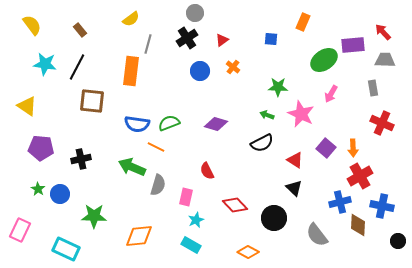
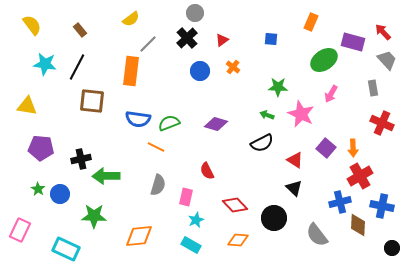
orange rectangle at (303, 22): moved 8 px right
black cross at (187, 38): rotated 10 degrees counterclockwise
gray line at (148, 44): rotated 30 degrees clockwise
purple rectangle at (353, 45): moved 3 px up; rotated 20 degrees clockwise
gray trapezoid at (385, 60): moved 2 px right; rotated 45 degrees clockwise
yellow triangle at (27, 106): rotated 25 degrees counterclockwise
blue semicircle at (137, 124): moved 1 px right, 5 px up
green arrow at (132, 167): moved 26 px left, 9 px down; rotated 24 degrees counterclockwise
black circle at (398, 241): moved 6 px left, 7 px down
orange diamond at (248, 252): moved 10 px left, 12 px up; rotated 25 degrees counterclockwise
